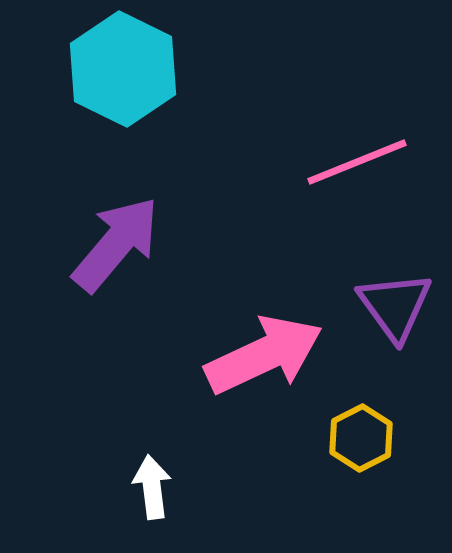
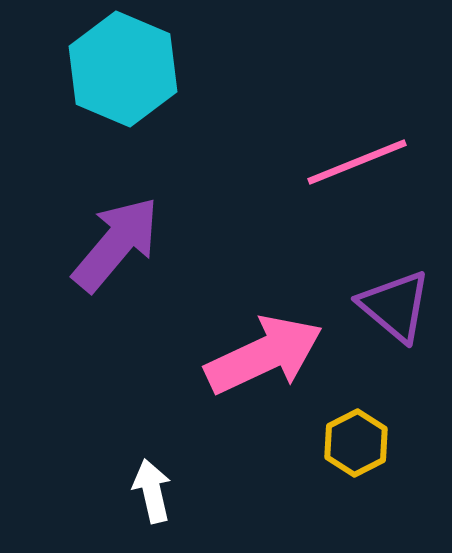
cyan hexagon: rotated 3 degrees counterclockwise
purple triangle: rotated 14 degrees counterclockwise
yellow hexagon: moved 5 px left, 5 px down
white arrow: moved 4 px down; rotated 6 degrees counterclockwise
